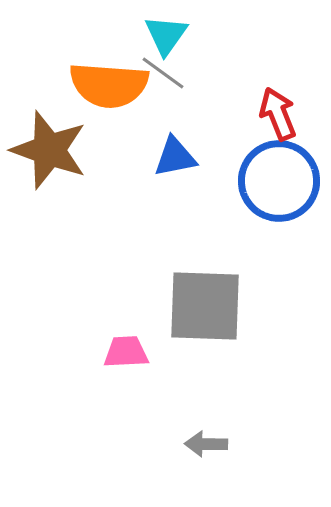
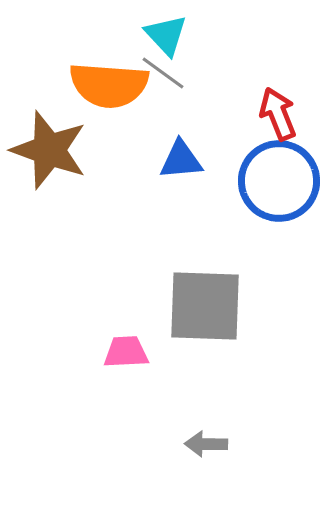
cyan triangle: rotated 18 degrees counterclockwise
blue triangle: moved 6 px right, 3 px down; rotated 6 degrees clockwise
